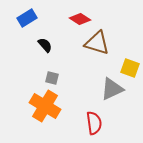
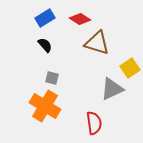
blue rectangle: moved 18 px right
yellow square: rotated 36 degrees clockwise
